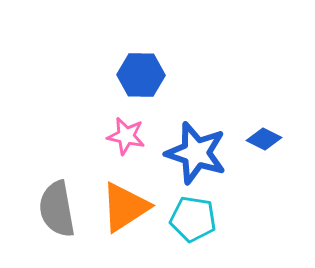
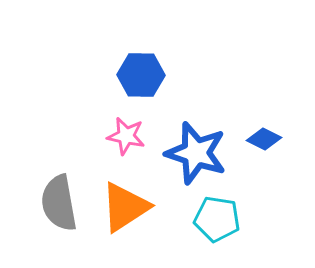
gray semicircle: moved 2 px right, 6 px up
cyan pentagon: moved 24 px right
